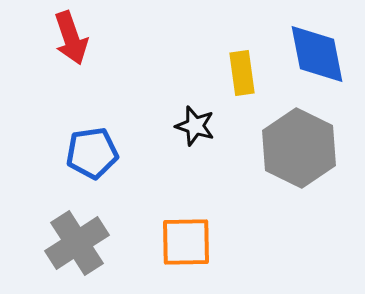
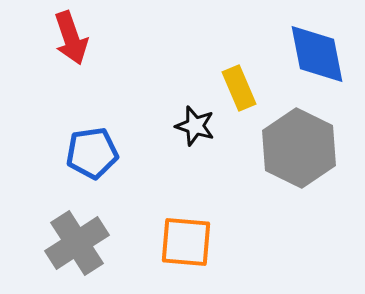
yellow rectangle: moved 3 px left, 15 px down; rotated 15 degrees counterclockwise
orange square: rotated 6 degrees clockwise
